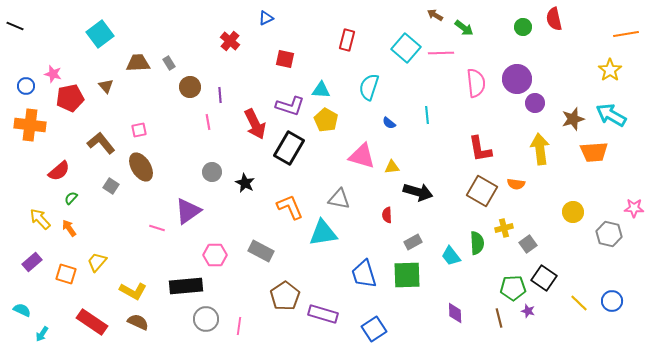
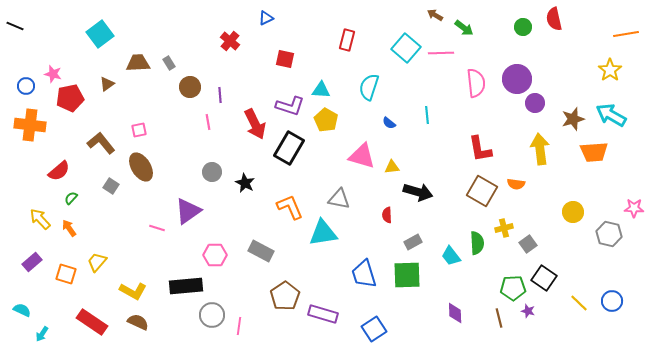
brown triangle at (106, 86): moved 1 px right, 2 px up; rotated 35 degrees clockwise
gray circle at (206, 319): moved 6 px right, 4 px up
